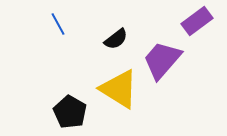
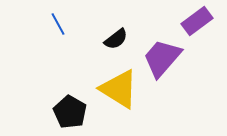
purple trapezoid: moved 2 px up
